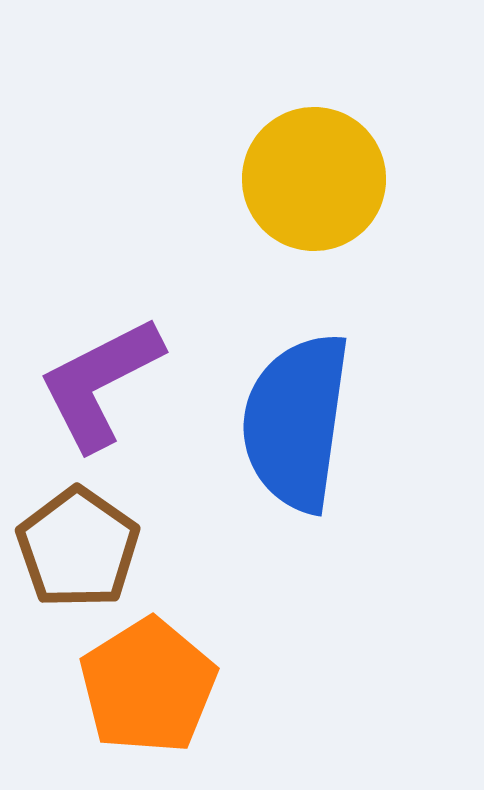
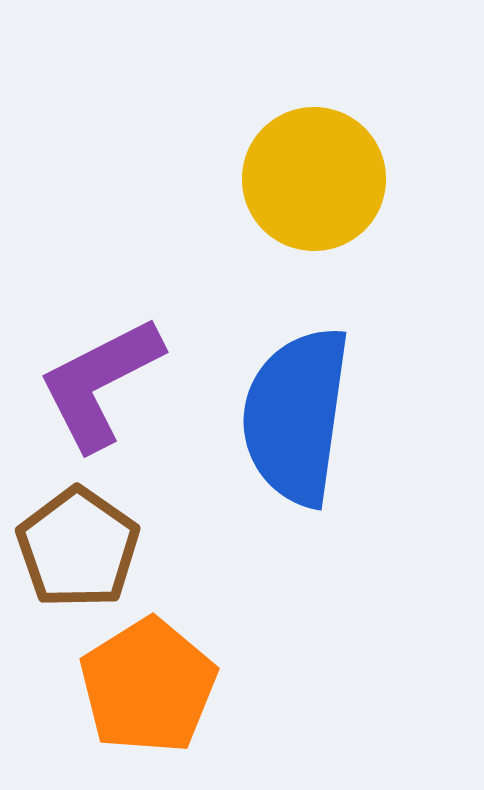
blue semicircle: moved 6 px up
